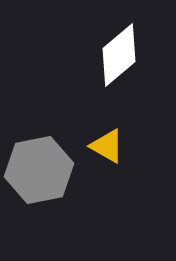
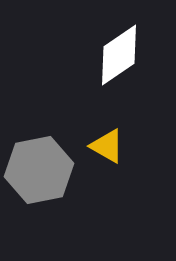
white diamond: rotated 6 degrees clockwise
